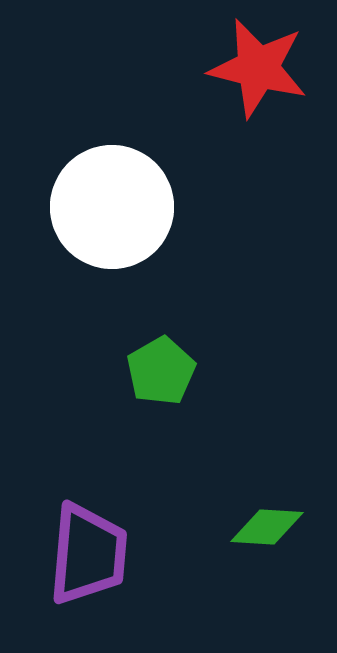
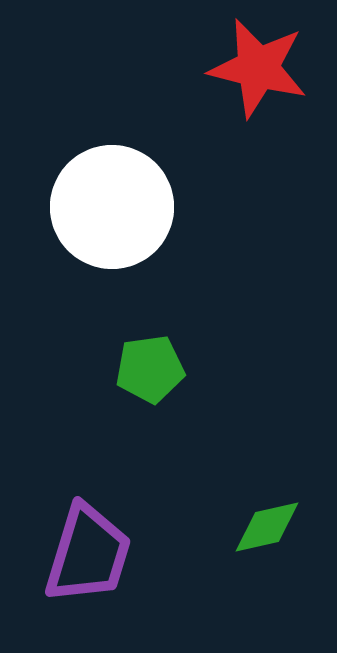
green pentagon: moved 11 px left, 2 px up; rotated 22 degrees clockwise
green diamond: rotated 16 degrees counterclockwise
purple trapezoid: rotated 12 degrees clockwise
